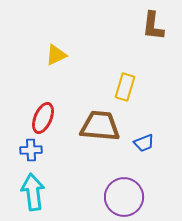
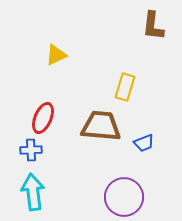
brown trapezoid: moved 1 px right
